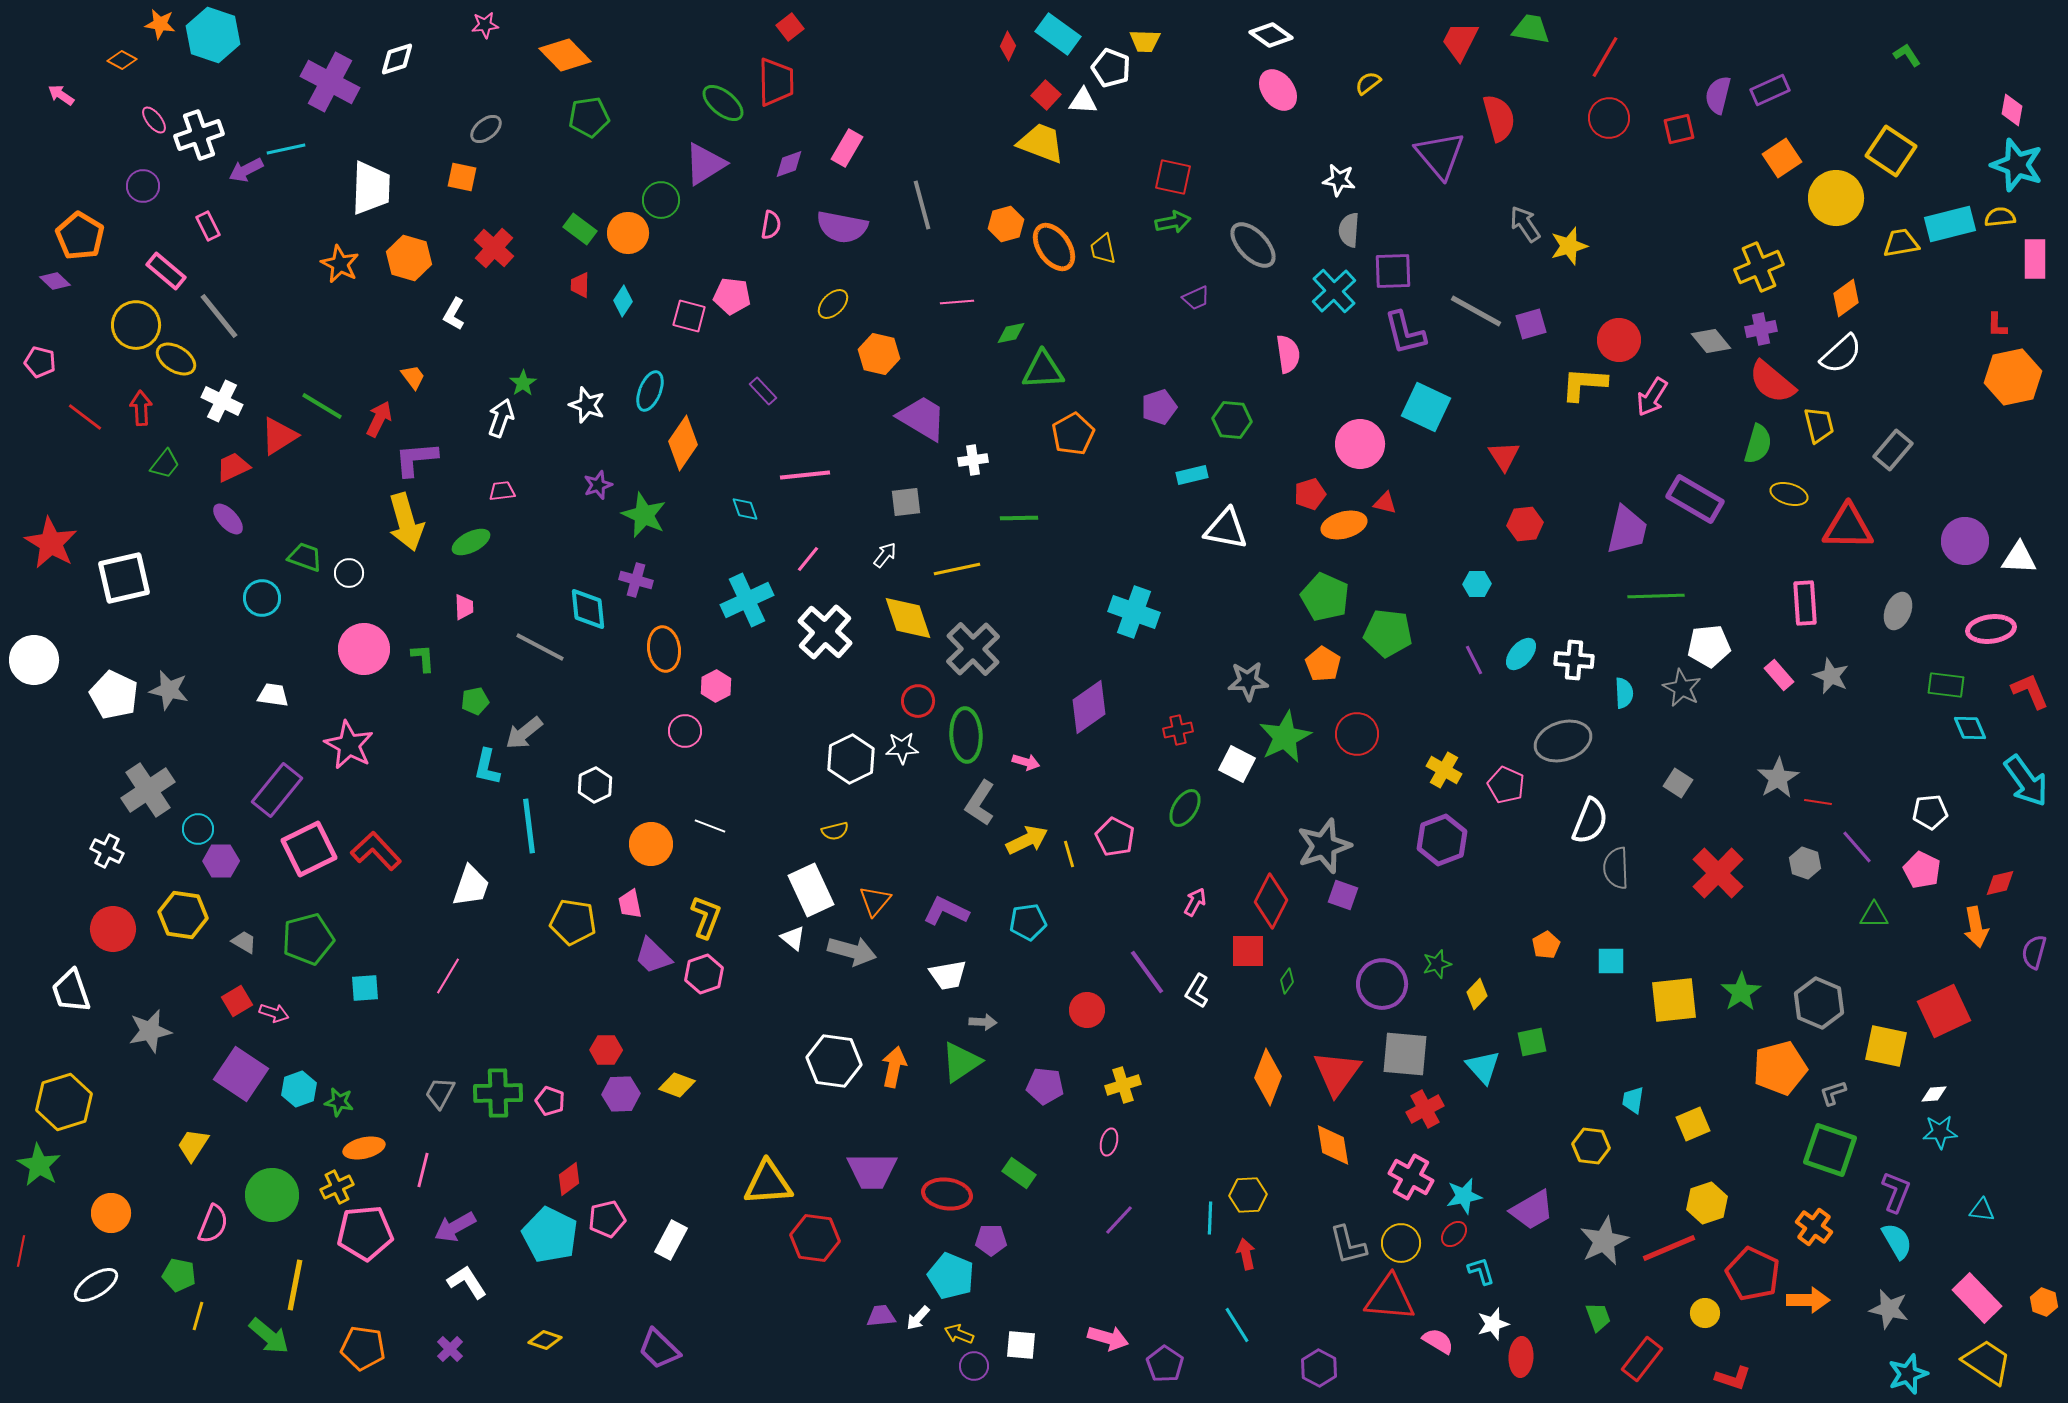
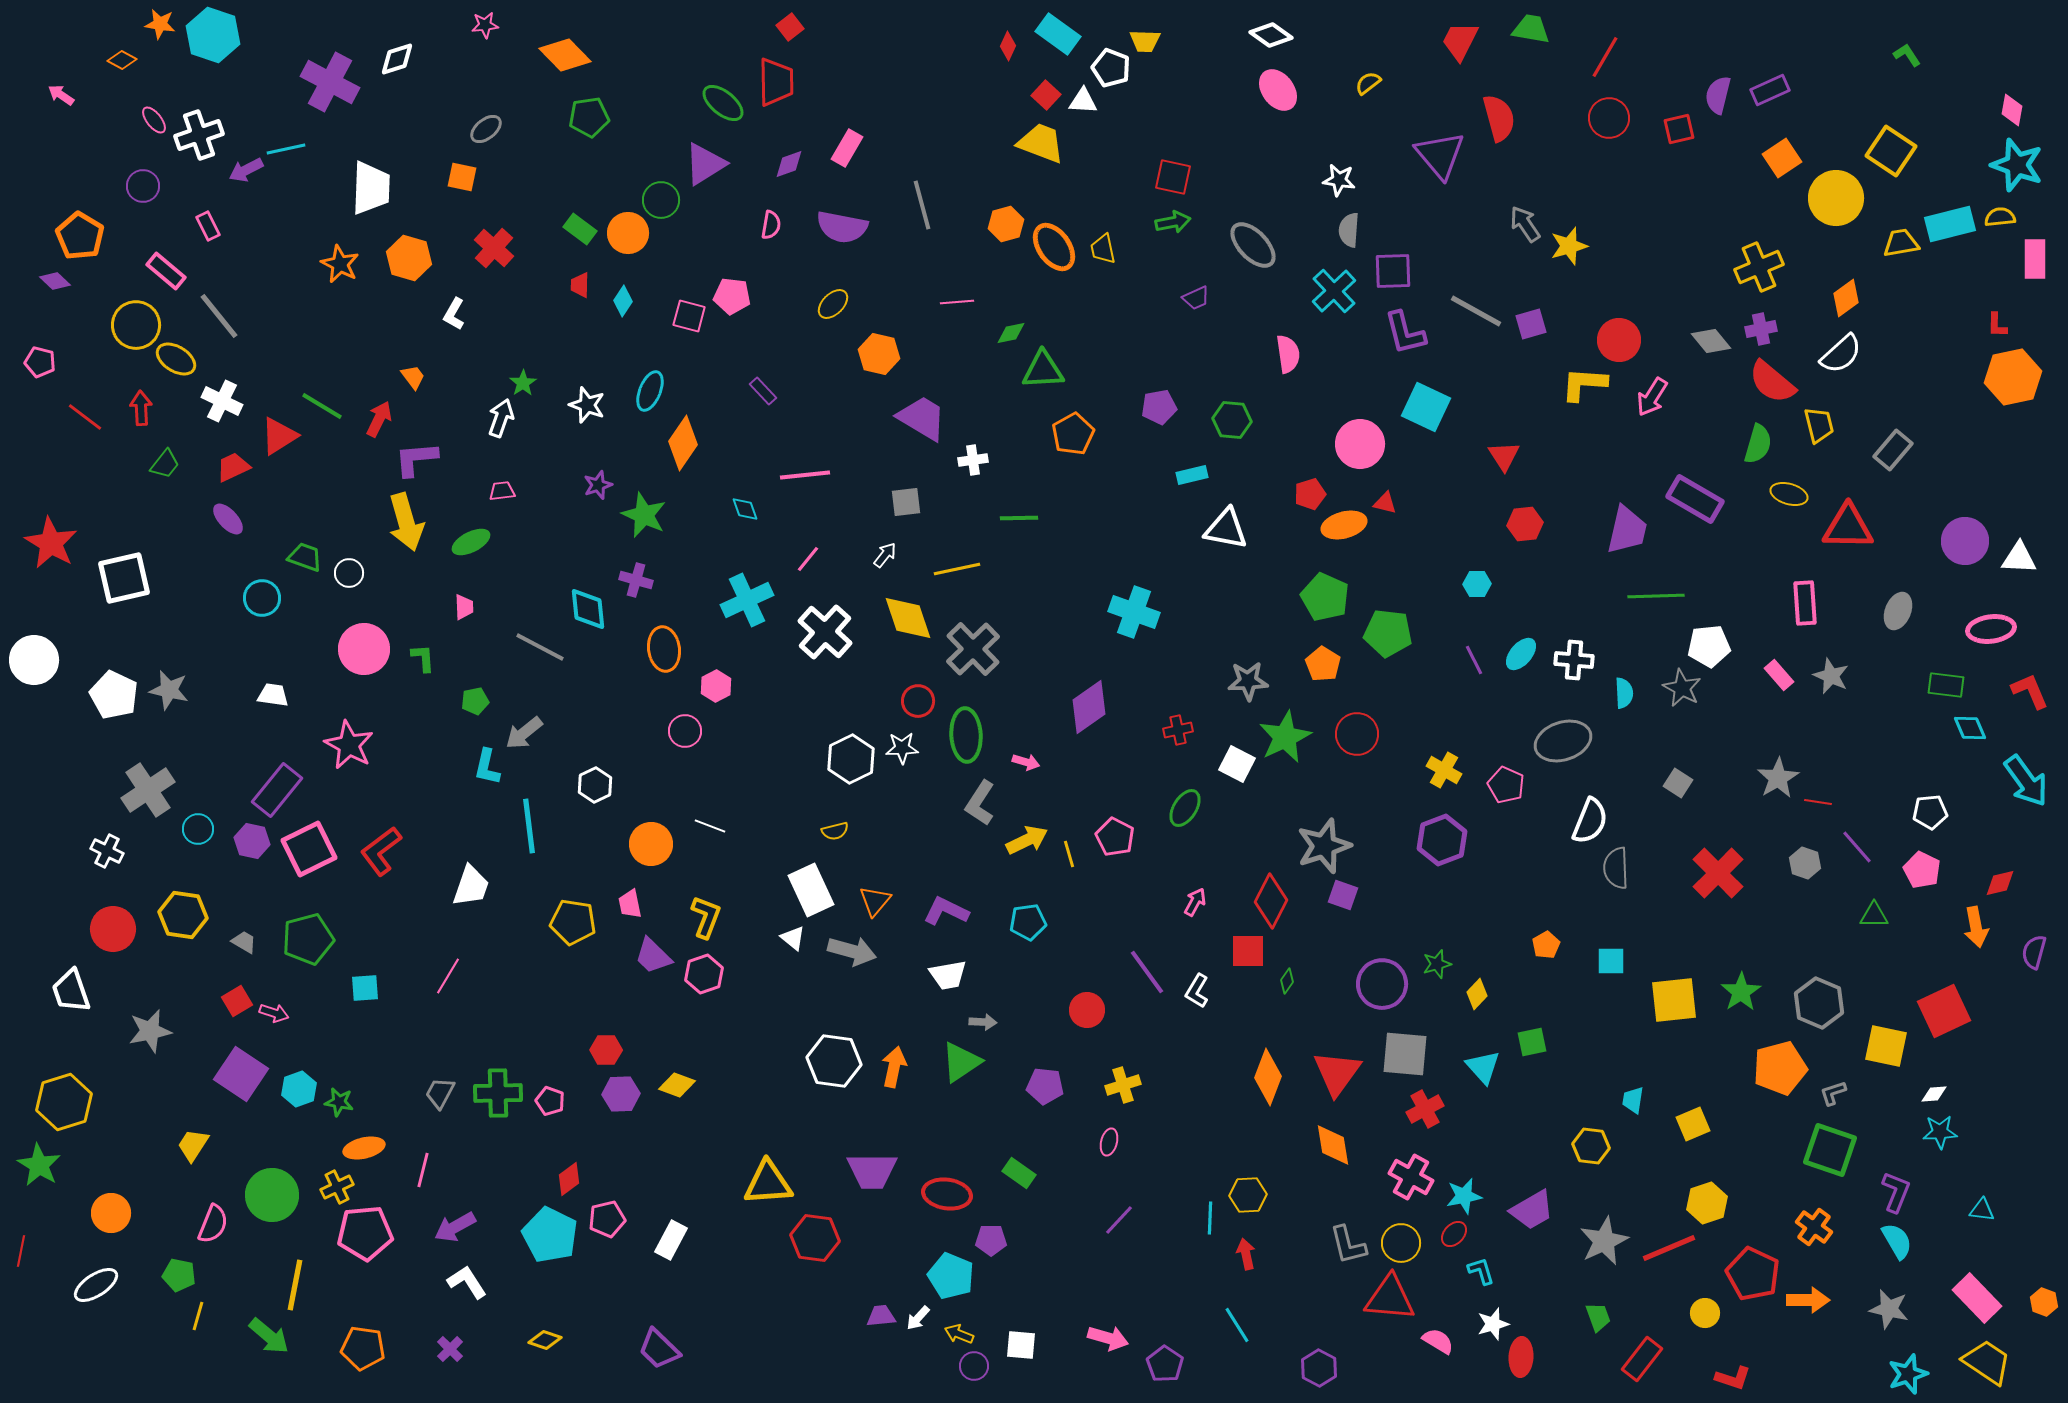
purple pentagon at (1159, 407): rotated 8 degrees clockwise
red L-shape at (376, 851): moved 5 px right; rotated 84 degrees counterclockwise
purple hexagon at (221, 861): moved 31 px right, 20 px up; rotated 12 degrees clockwise
